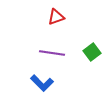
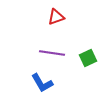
green square: moved 4 px left, 6 px down; rotated 12 degrees clockwise
blue L-shape: rotated 15 degrees clockwise
